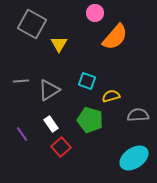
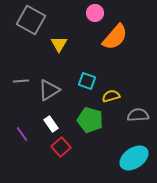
gray square: moved 1 px left, 4 px up
